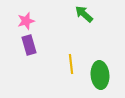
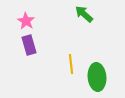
pink star: rotated 24 degrees counterclockwise
green ellipse: moved 3 px left, 2 px down
